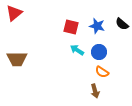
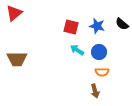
orange semicircle: rotated 32 degrees counterclockwise
